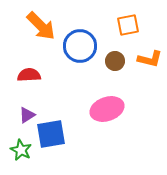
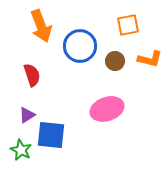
orange arrow: rotated 24 degrees clockwise
red semicircle: moved 3 px right; rotated 75 degrees clockwise
blue square: moved 1 px down; rotated 16 degrees clockwise
